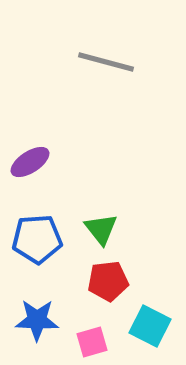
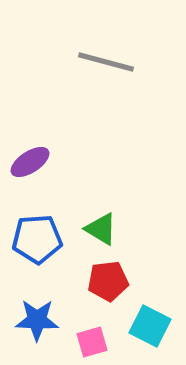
green triangle: rotated 21 degrees counterclockwise
